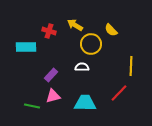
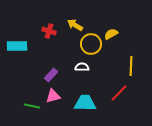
yellow semicircle: moved 4 px down; rotated 104 degrees clockwise
cyan rectangle: moved 9 px left, 1 px up
